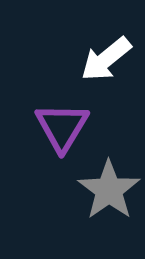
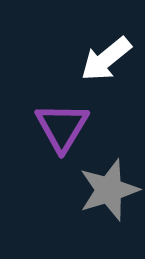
gray star: rotated 18 degrees clockwise
